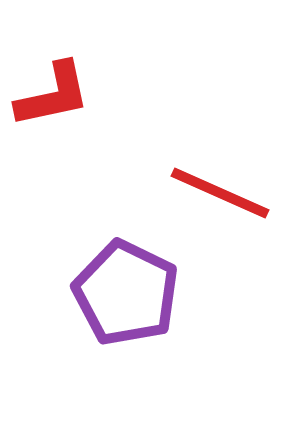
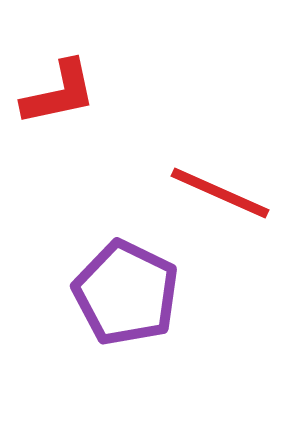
red L-shape: moved 6 px right, 2 px up
